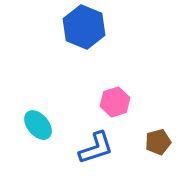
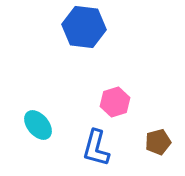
blue hexagon: rotated 15 degrees counterclockwise
blue L-shape: rotated 123 degrees clockwise
